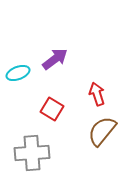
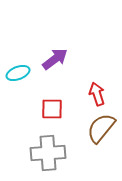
red square: rotated 30 degrees counterclockwise
brown semicircle: moved 1 px left, 3 px up
gray cross: moved 16 px right
